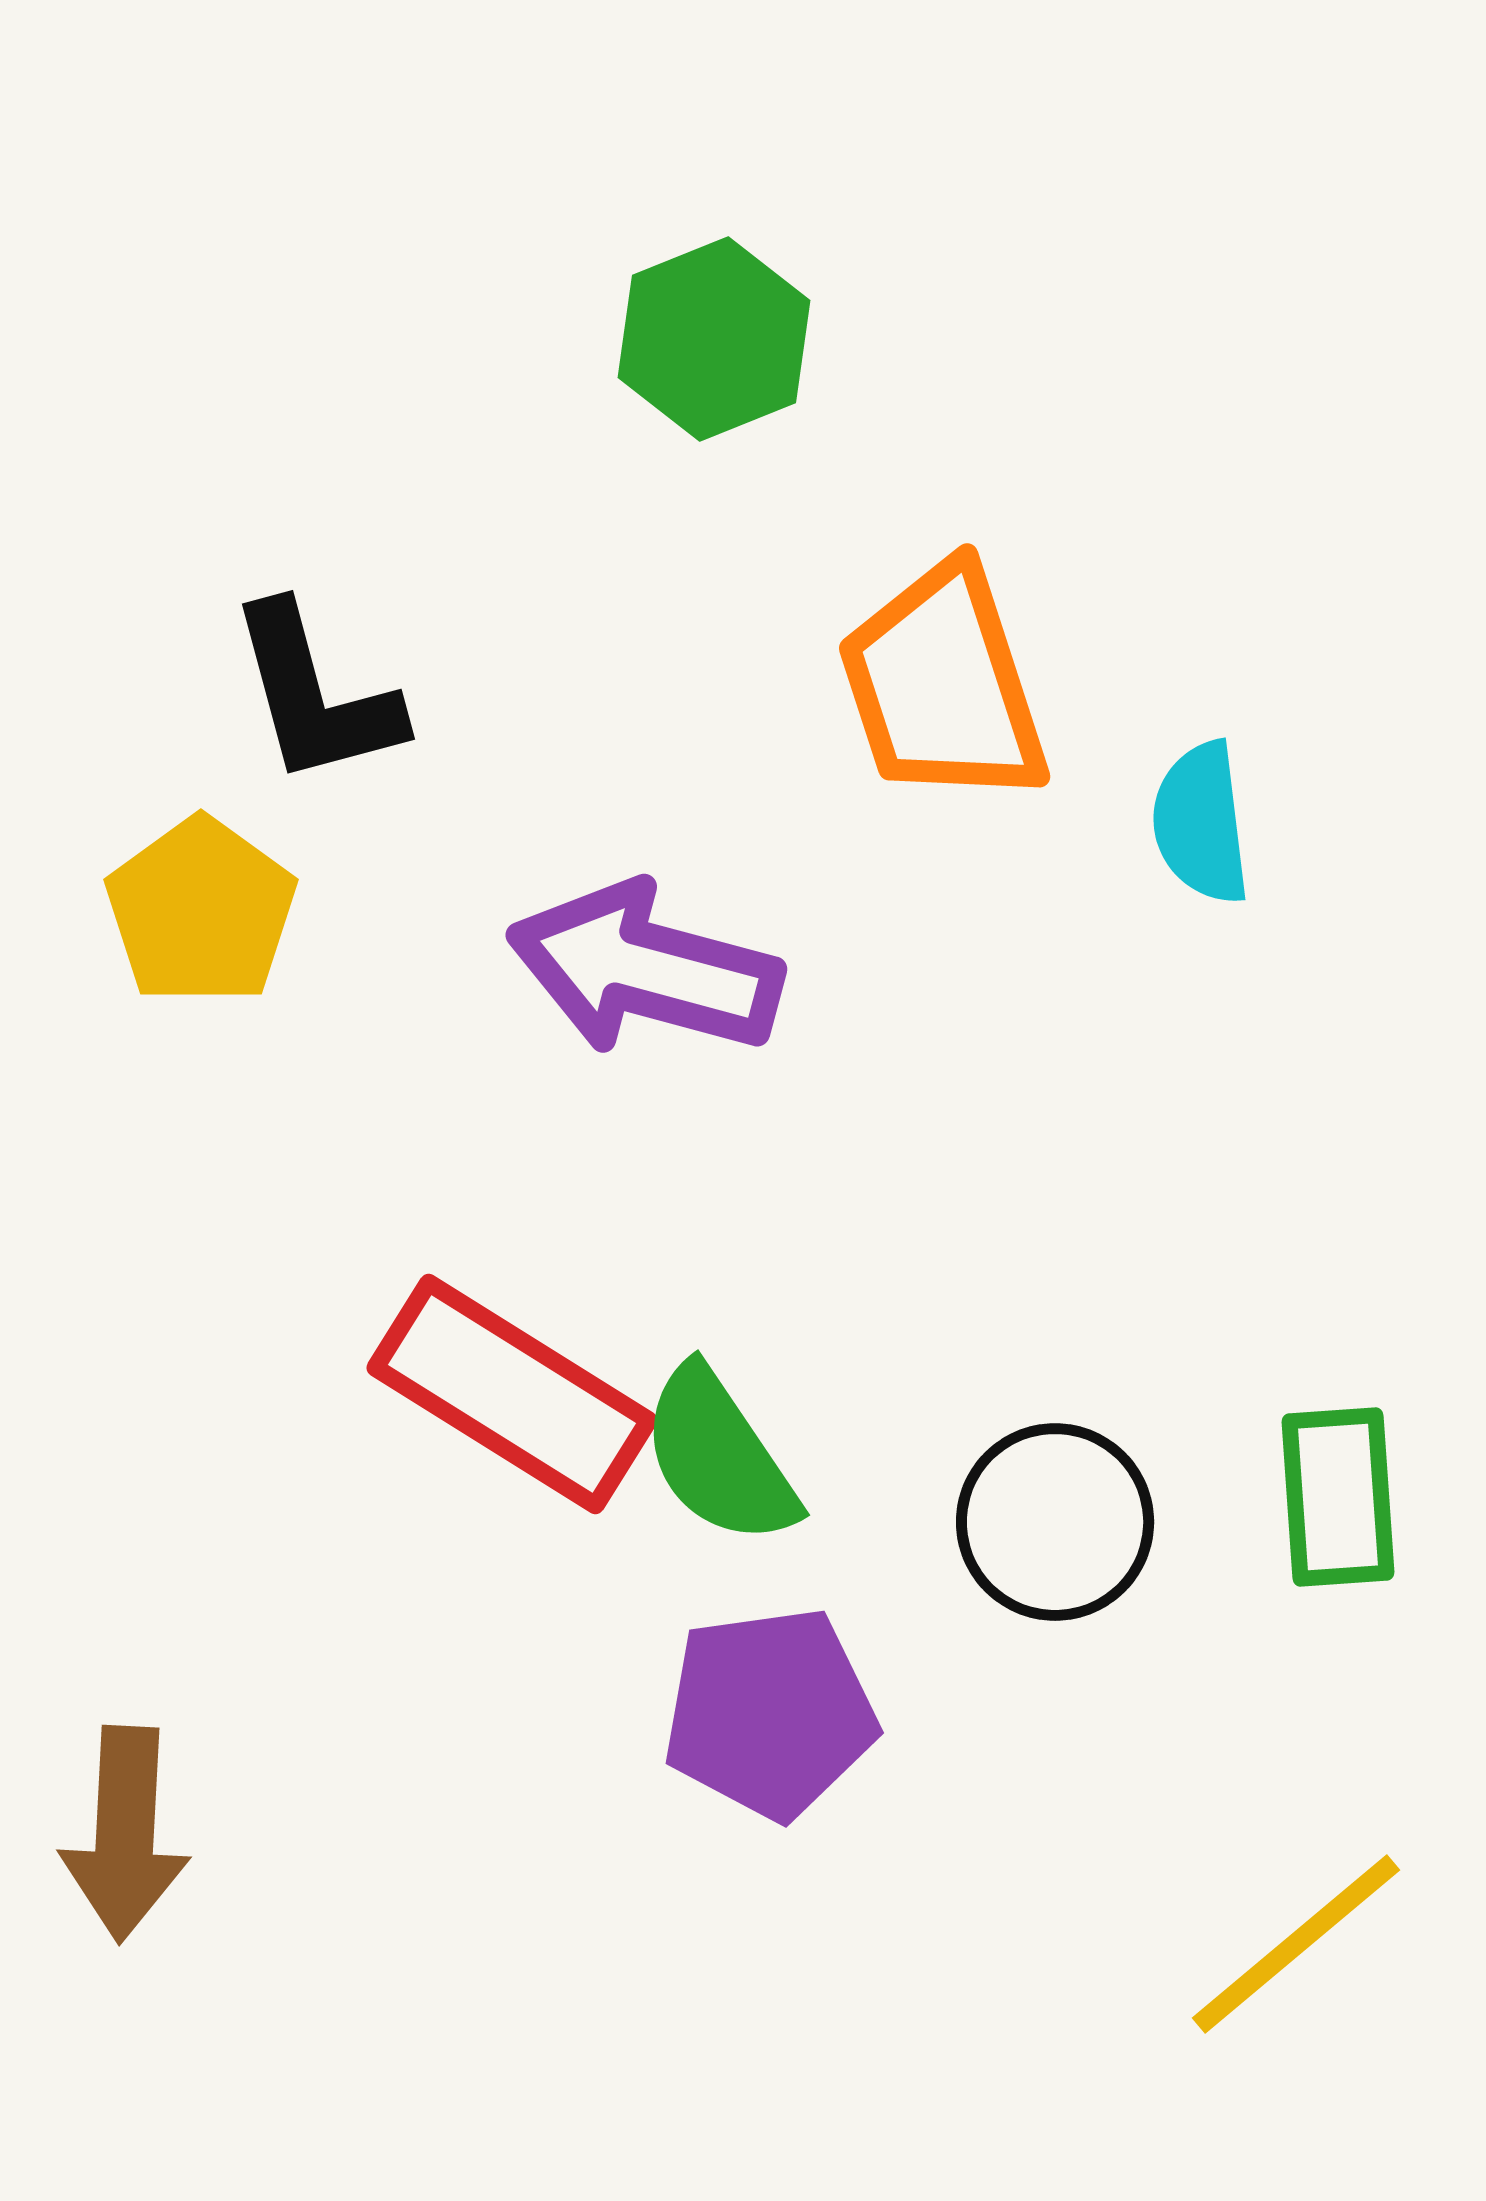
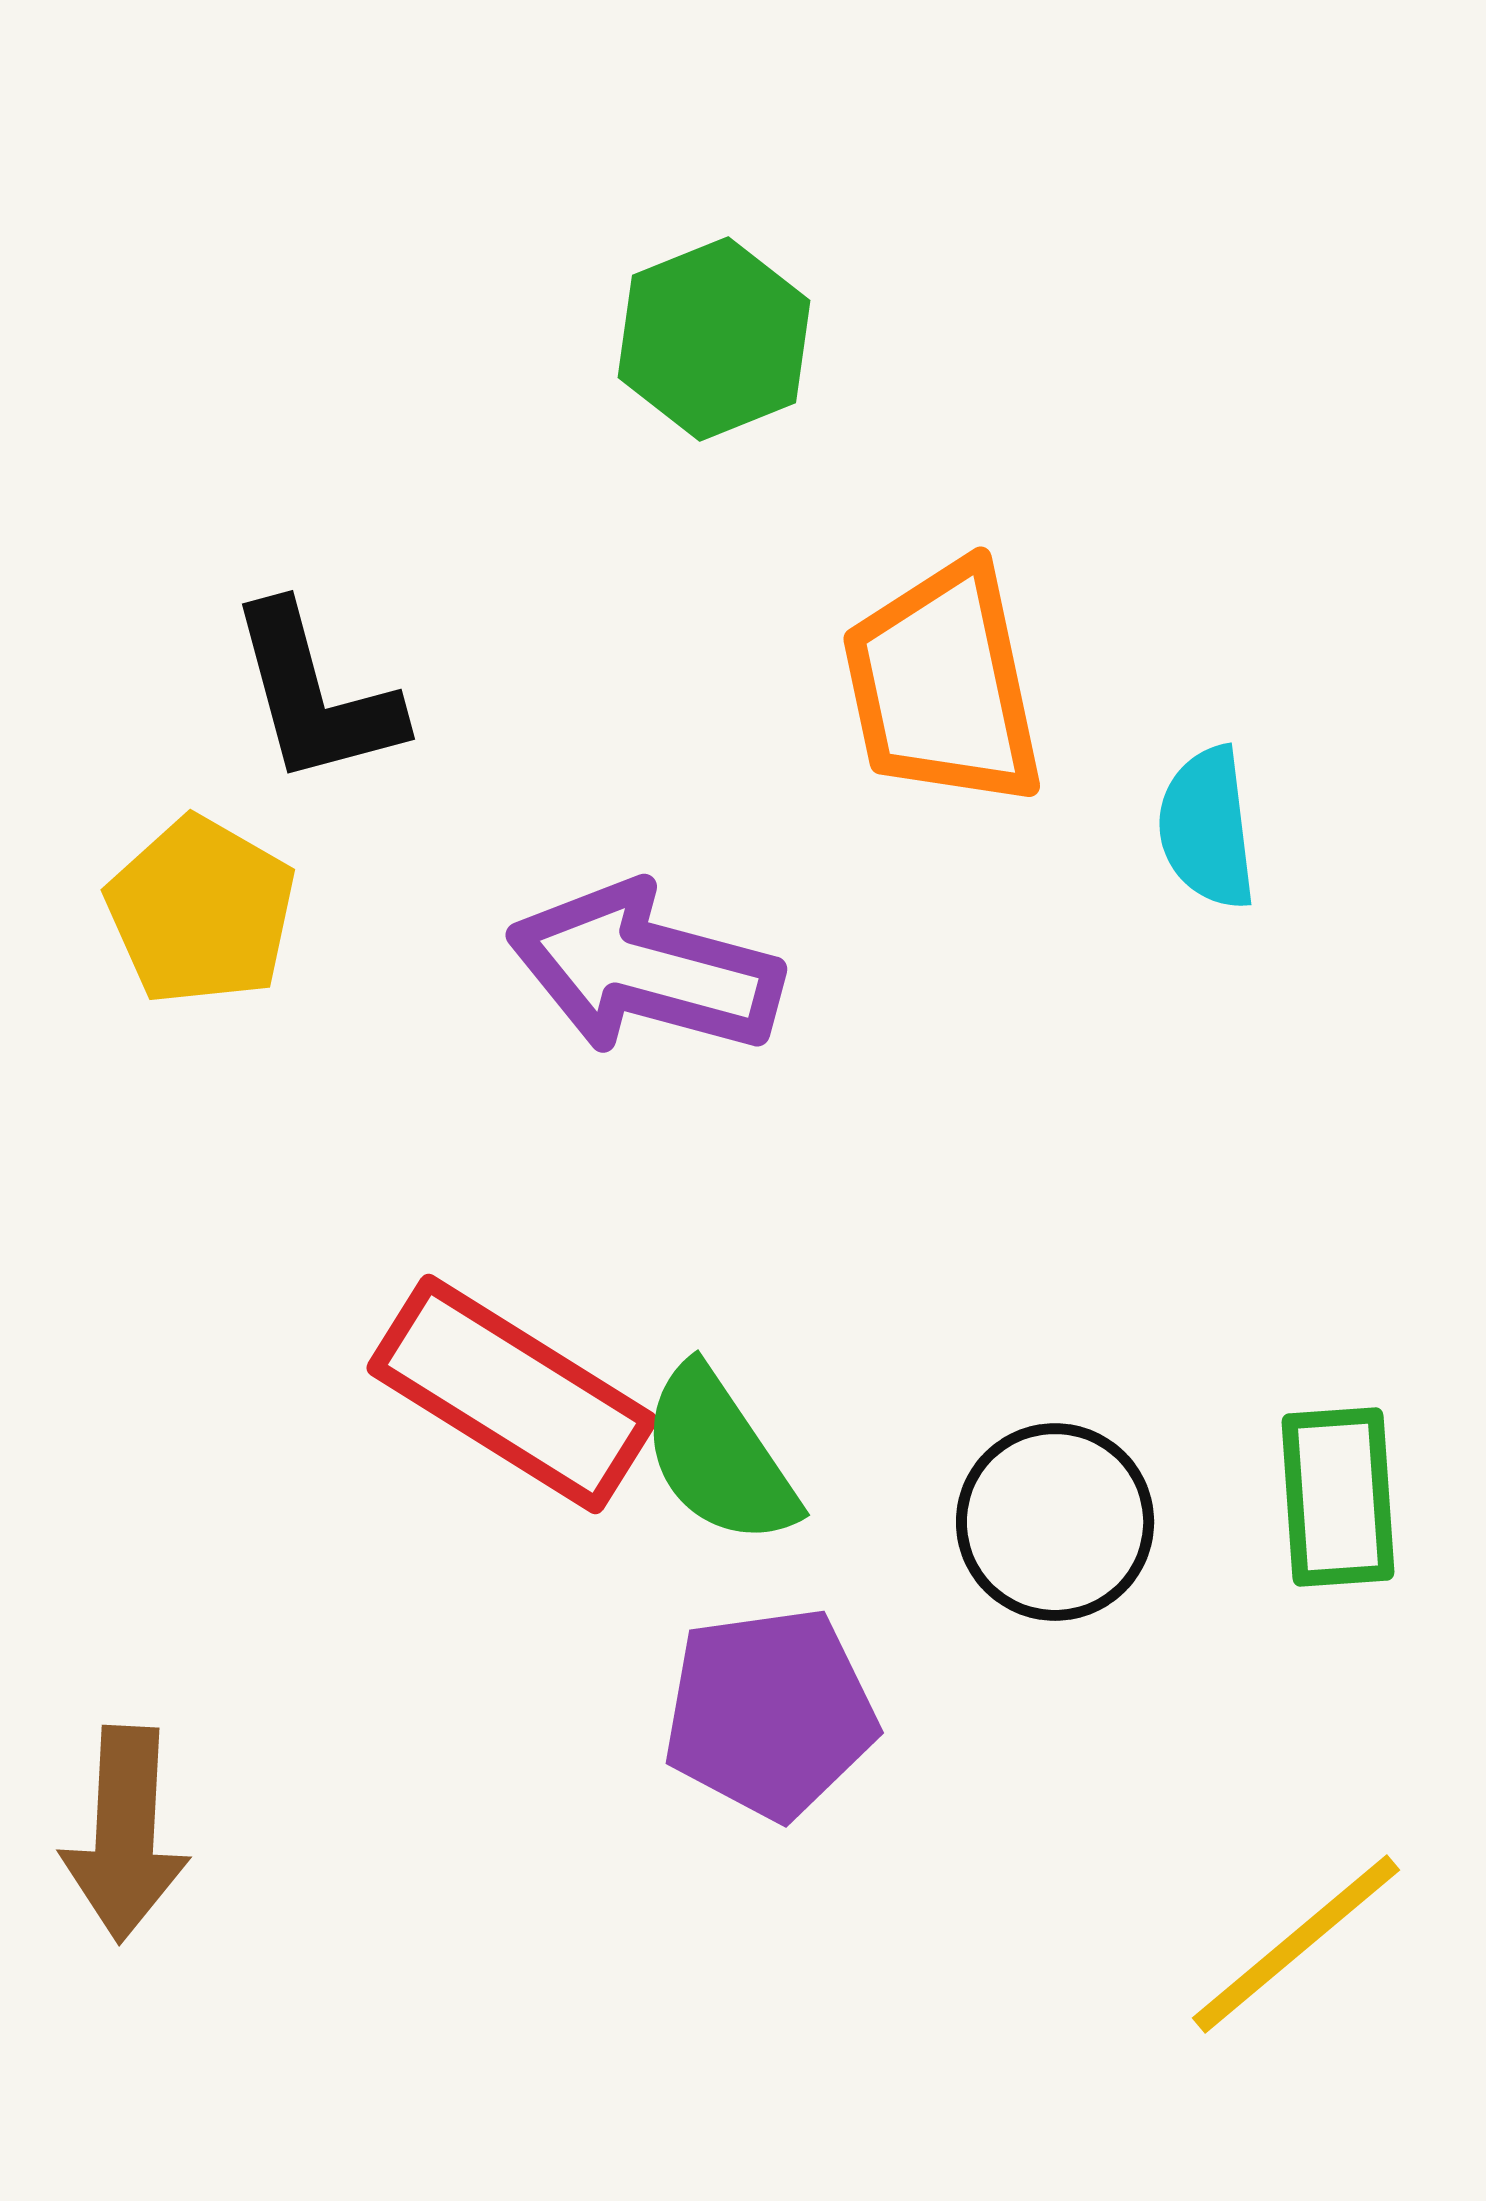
orange trapezoid: rotated 6 degrees clockwise
cyan semicircle: moved 6 px right, 5 px down
yellow pentagon: rotated 6 degrees counterclockwise
